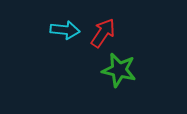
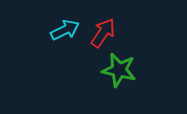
cyan arrow: rotated 32 degrees counterclockwise
